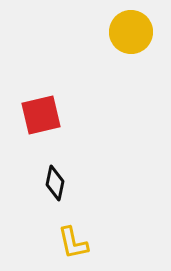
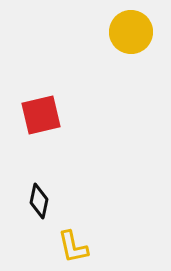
black diamond: moved 16 px left, 18 px down
yellow L-shape: moved 4 px down
